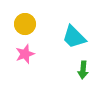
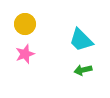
cyan trapezoid: moved 7 px right, 3 px down
green arrow: rotated 72 degrees clockwise
